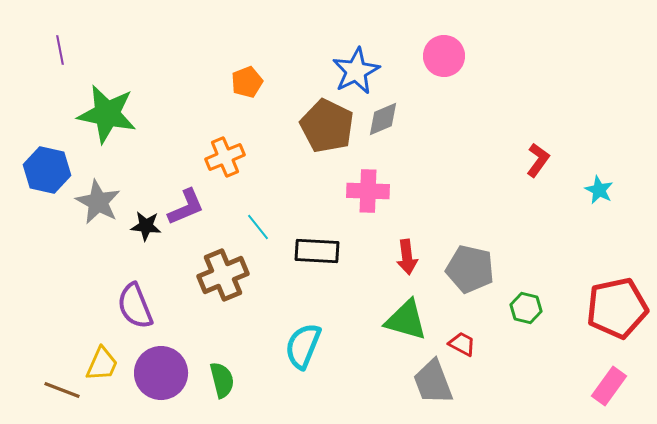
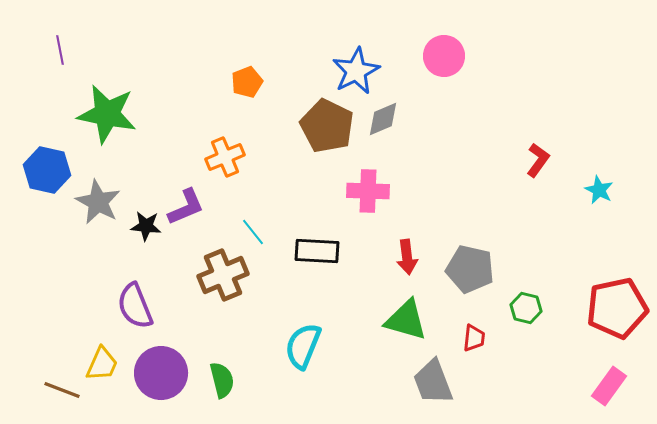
cyan line: moved 5 px left, 5 px down
red trapezoid: moved 12 px right, 6 px up; rotated 68 degrees clockwise
